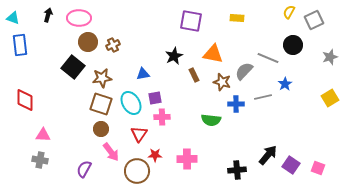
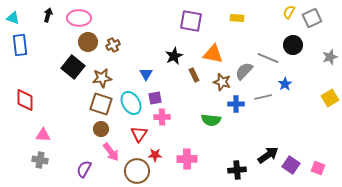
gray square at (314, 20): moved 2 px left, 2 px up
blue triangle at (143, 74): moved 3 px right; rotated 48 degrees counterclockwise
black arrow at (268, 155): rotated 15 degrees clockwise
